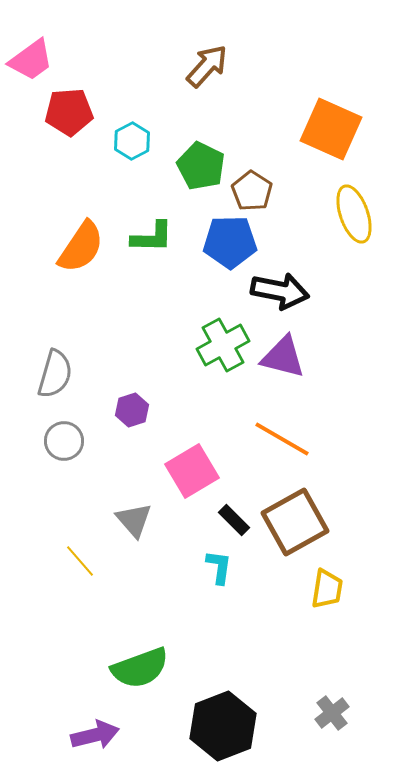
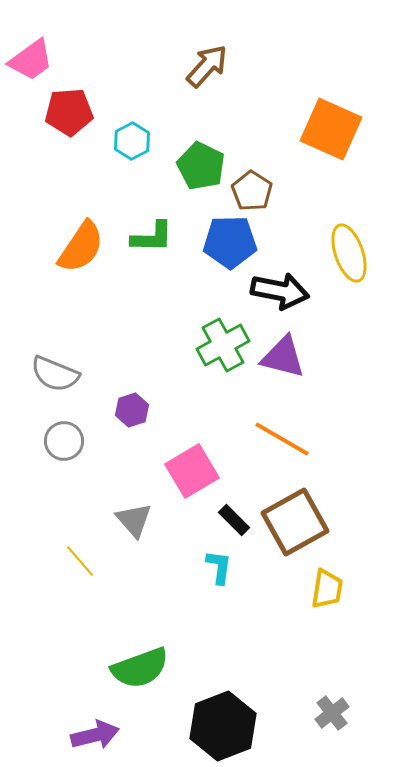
yellow ellipse: moved 5 px left, 39 px down
gray semicircle: rotated 96 degrees clockwise
